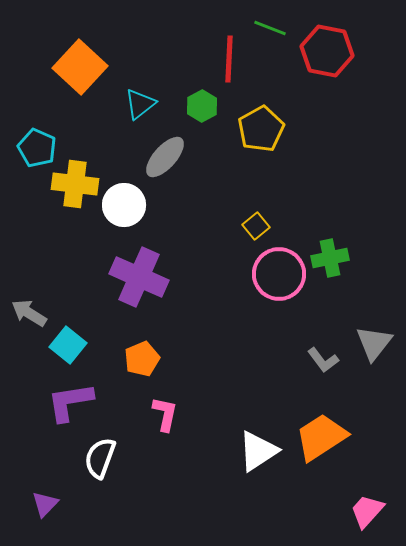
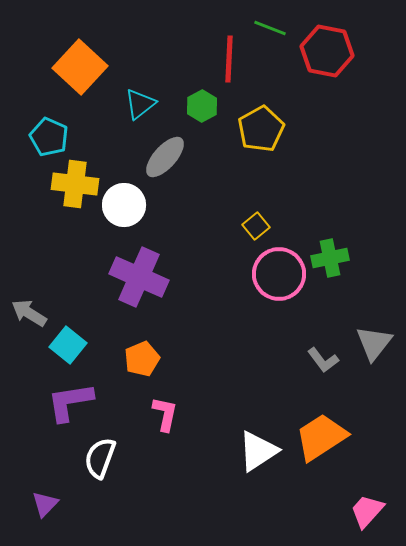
cyan pentagon: moved 12 px right, 11 px up
